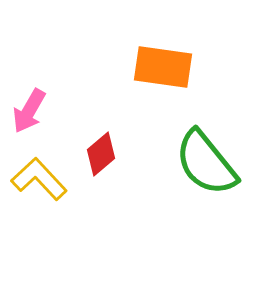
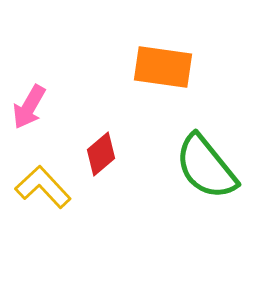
pink arrow: moved 4 px up
green semicircle: moved 4 px down
yellow L-shape: moved 4 px right, 8 px down
